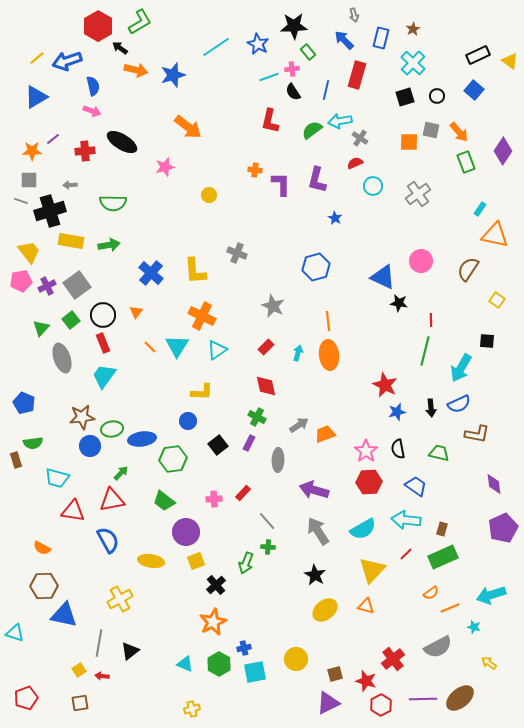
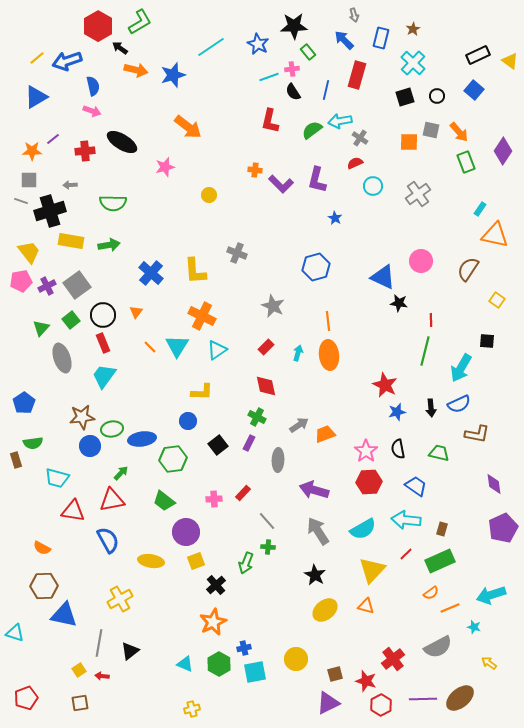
cyan line at (216, 47): moved 5 px left
purple L-shape at (281, 184): rotated 135 degrees clockwise
blue pentagon at (24, 403): rotated 15 degrees clockwise
green rectangle at (443, 557): moved 3 px left, 4 px down
